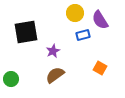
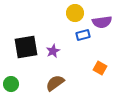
purple semicircle: moved 2 px right, 2 px down; rotated 66 degrees counterclockwise
black square: moved 15 px down
brown semicircle: moved 8 px down
green circle: moved 5 px down
